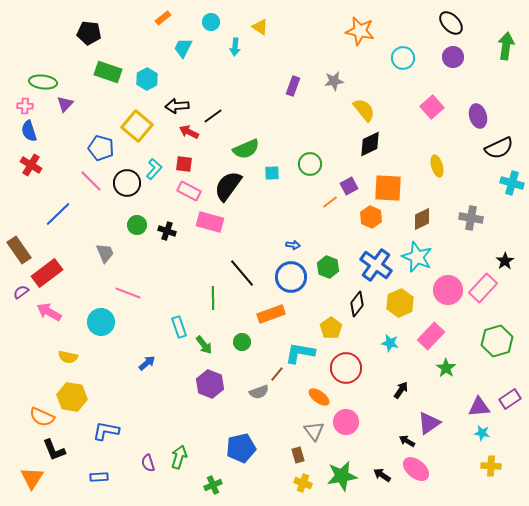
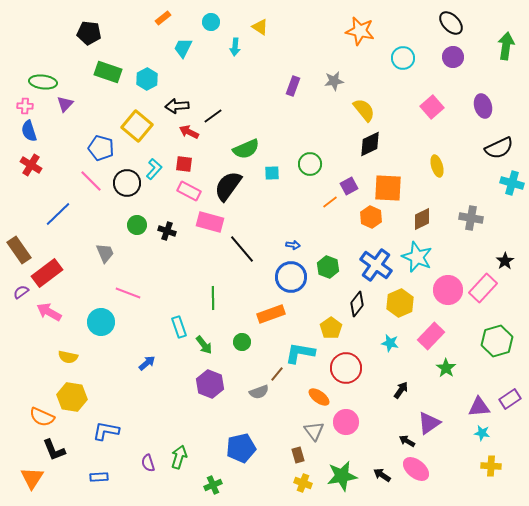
purple ellipse at (478, 116): moved 5 px right, 10 px up
black line at (242, 273): moved 24 px up
